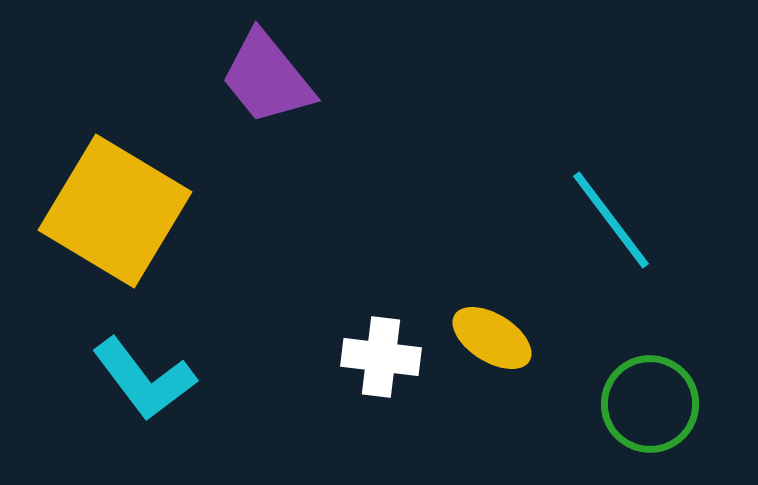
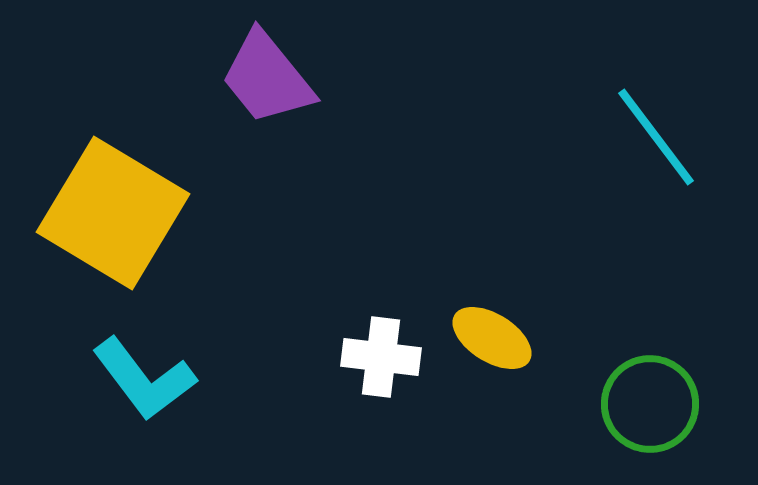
yellow square: moved 2 px left, 2 px down
cyan line: moved 45 px right, 83 px up
